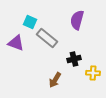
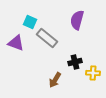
black cross: moved 1 px right, 3 px down
